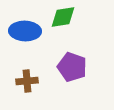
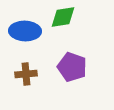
brown cross: moved 1 px left, 7 px up
